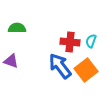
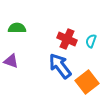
red cross: moved 3 px left, 3 px up; rotated 18 degrees clockwise
orange square: moved 1 px right, 12 px down
